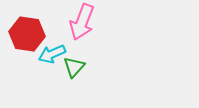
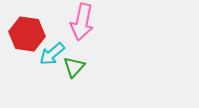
pink arrow: rotated 9 degrees counterclockwise
cyan arrow: rotated 16 degrees counterclockwise
